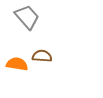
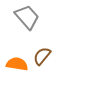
brown semicircle: rotated 54 degrees counterclockwise
